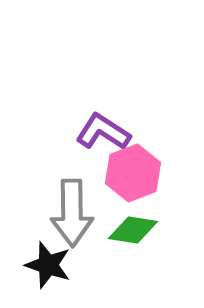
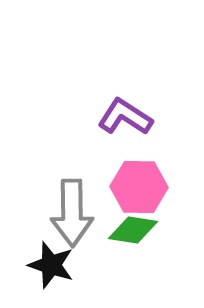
purple L-shape: moved 22 px right, 15 px up
pink hexagon: moved 6 px right, 14 px down; rotated 22 degrees clockwise
black star: moved 3 px right
